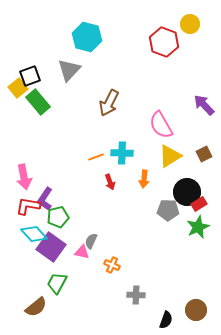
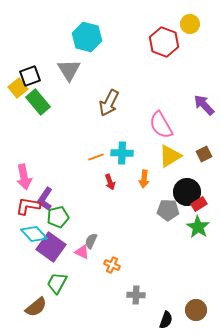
gray triangle: rotated 15 degrees counterclockwise
green star: rotated 15 degrees counterclockwise
pink triangle: rotated 14 degrees clockwise
